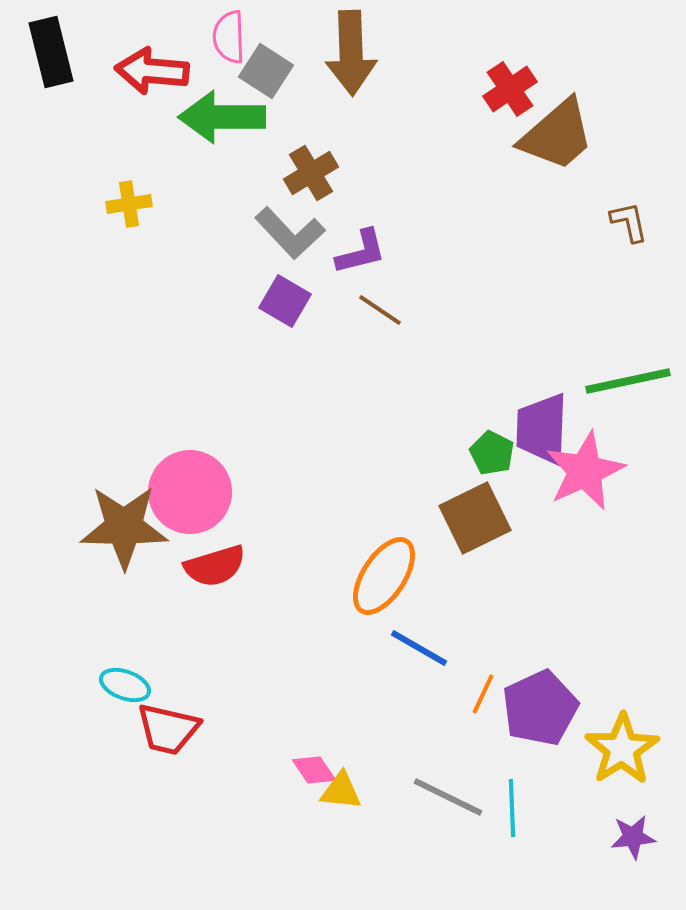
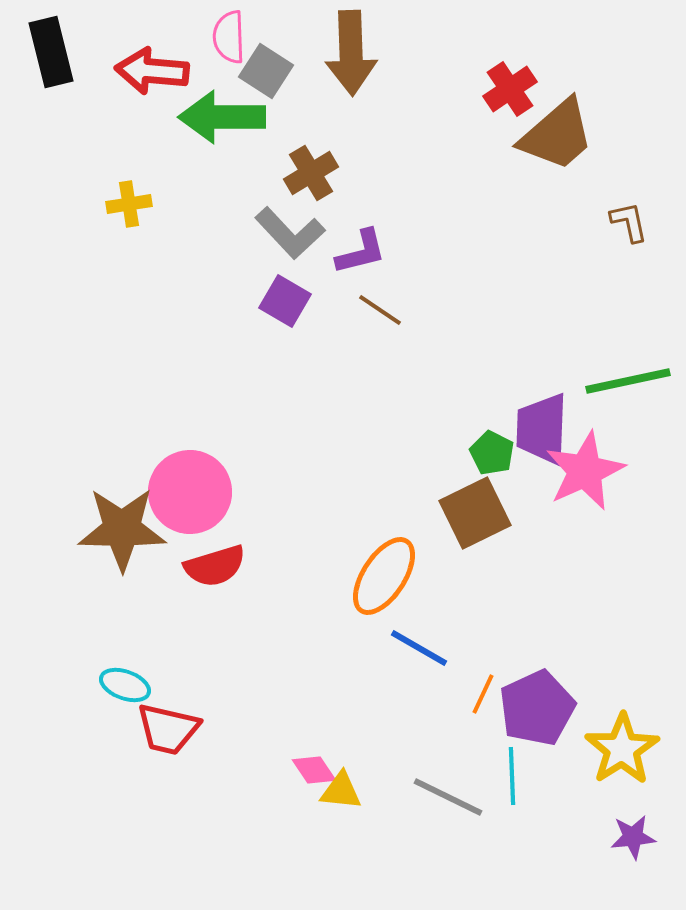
brown square: moved 5 px up
brown star: moved 2 px left, 2 px down
purple pentagon: moved 3 px left
cyan line: moved 32 px up
